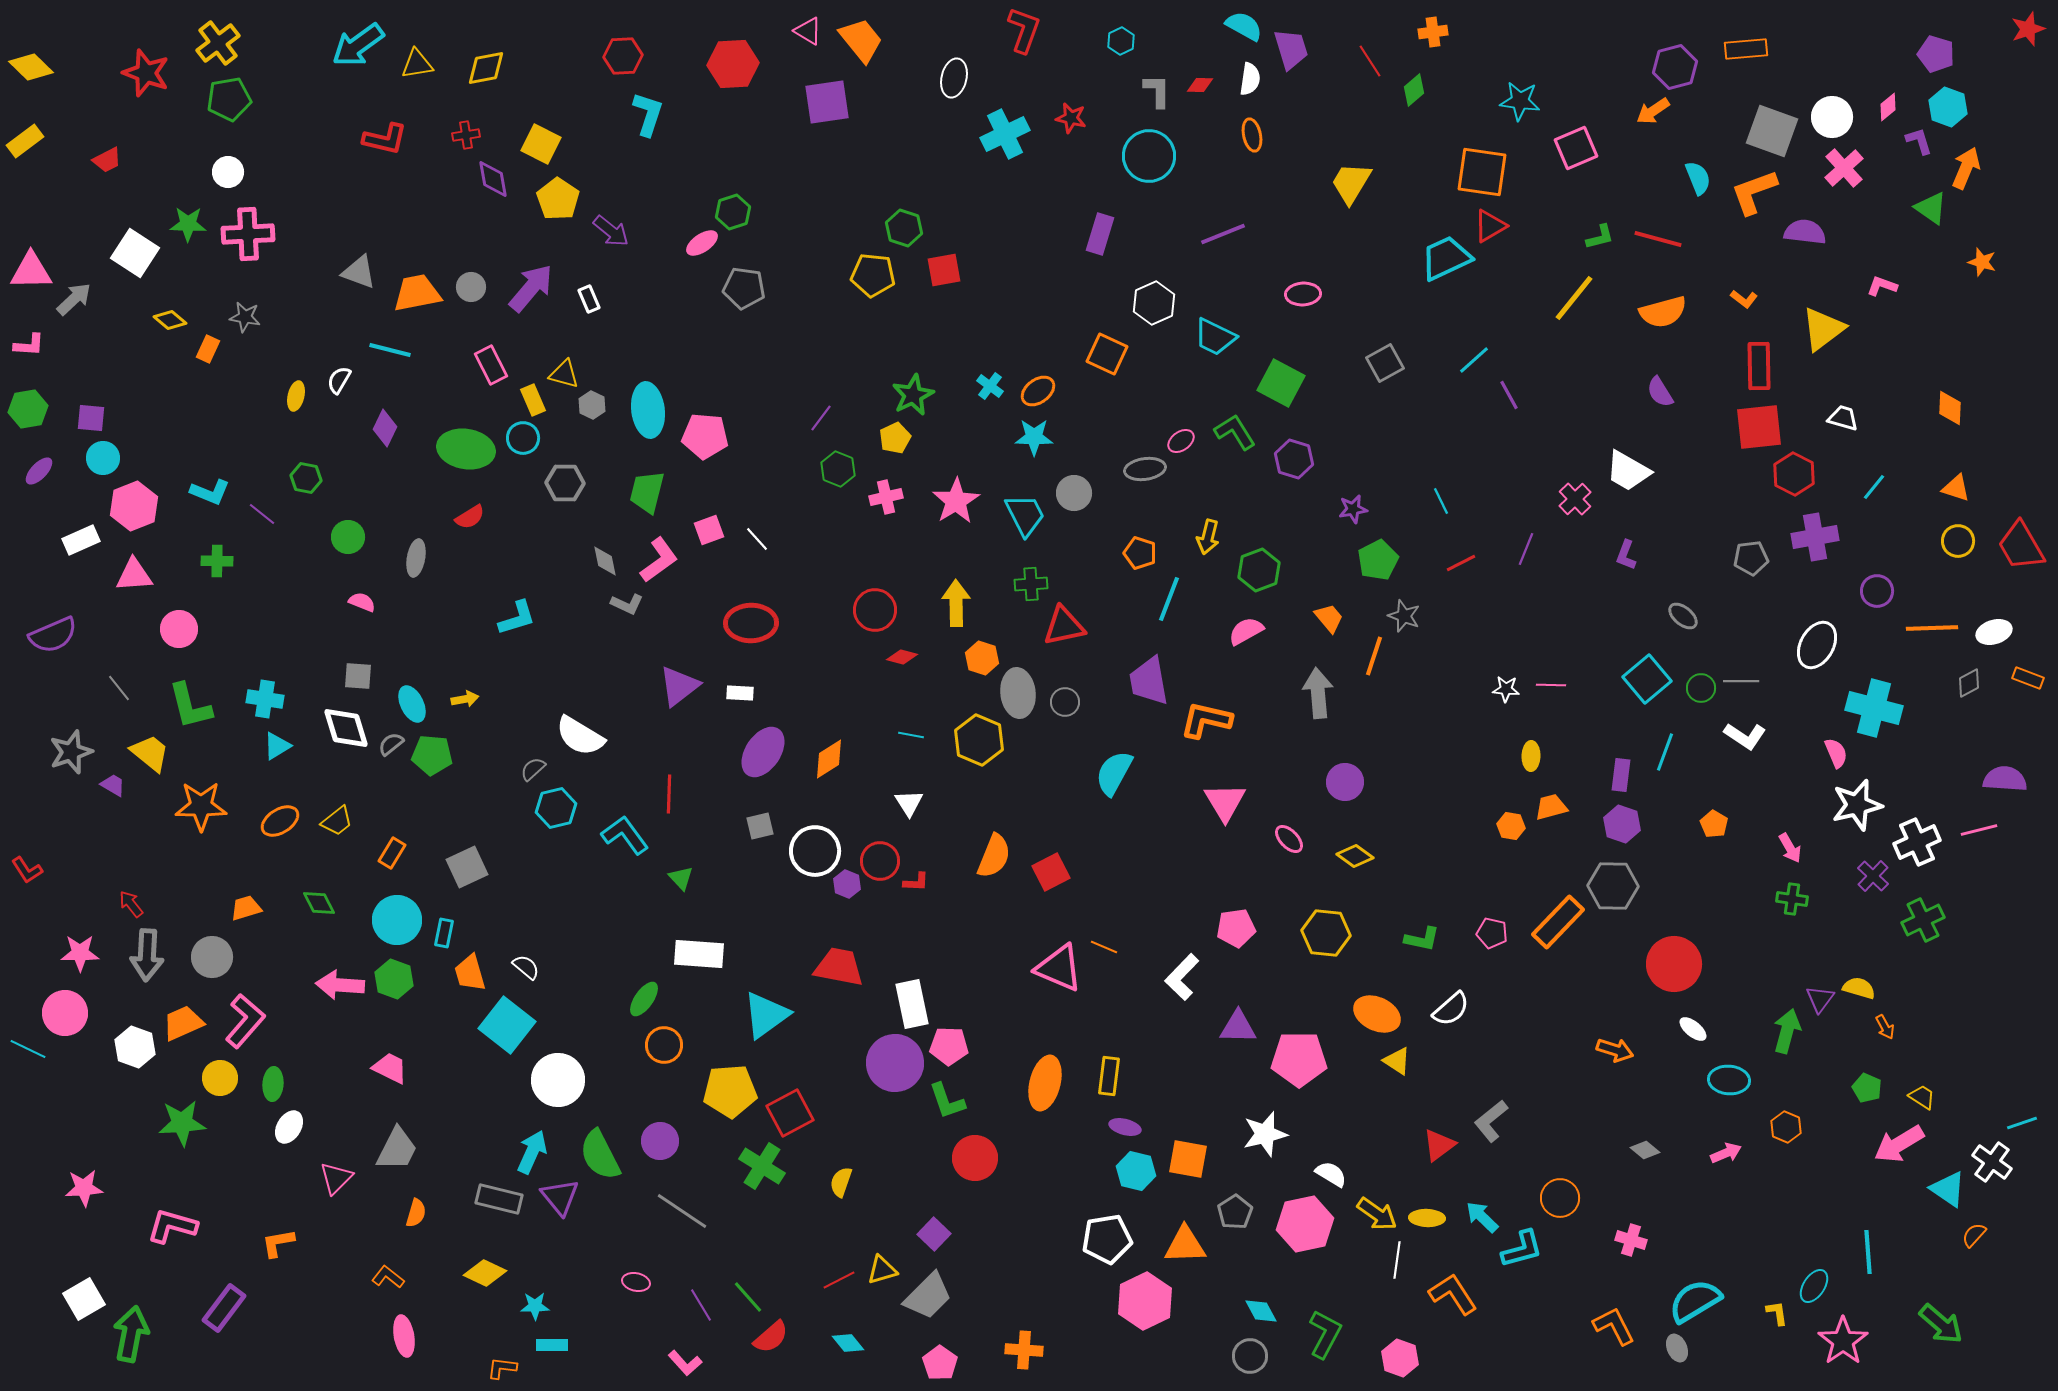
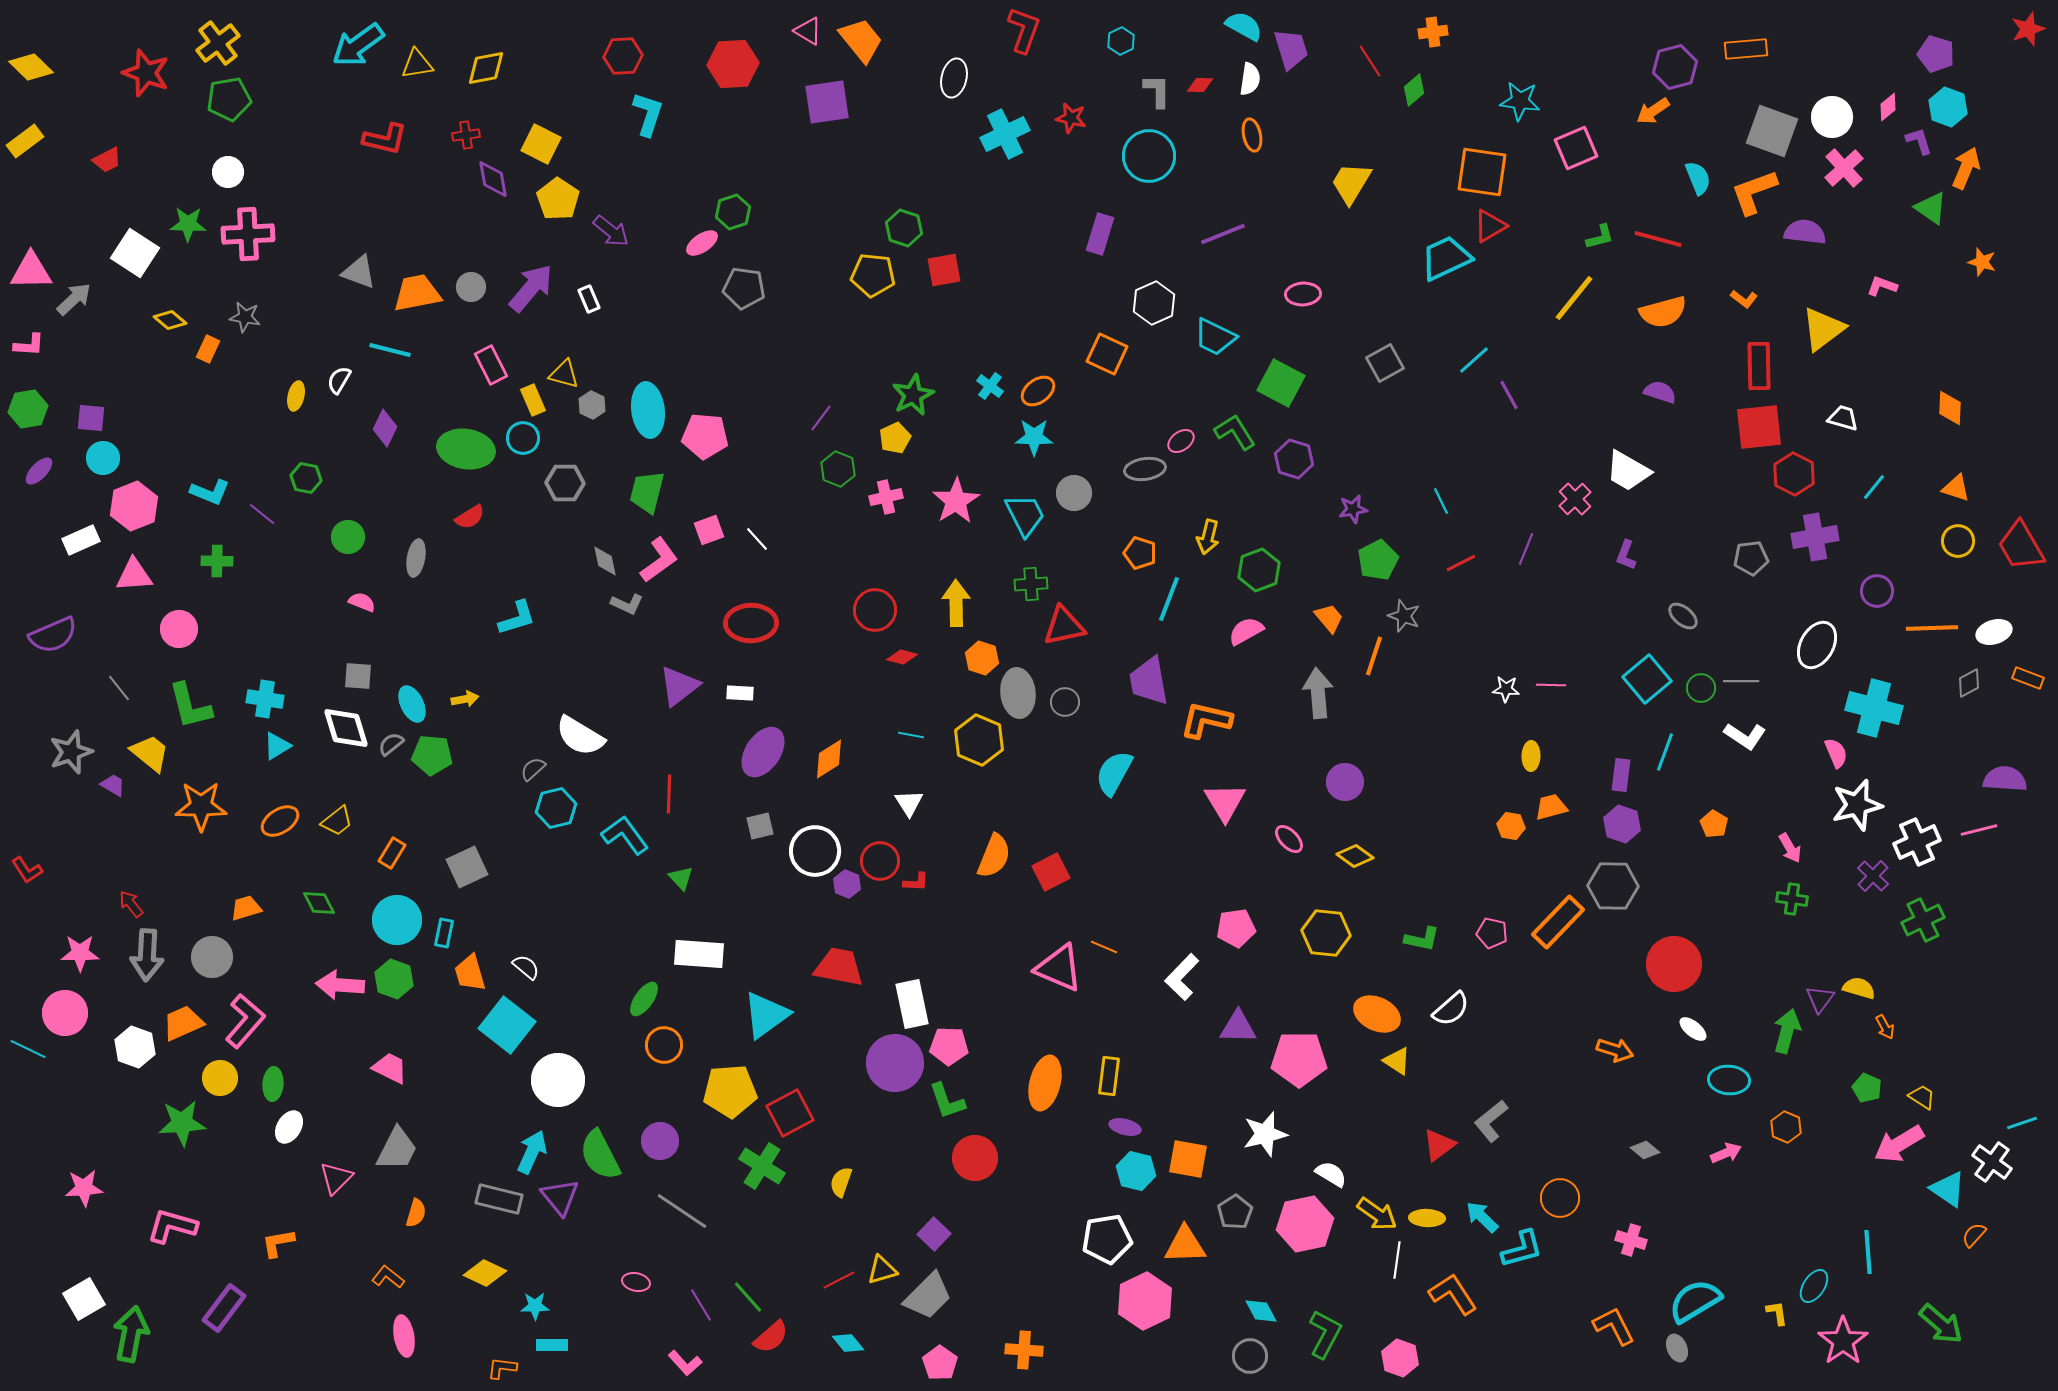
purple semicircle at (1660, 392): rotated 140 degrees clockwise
